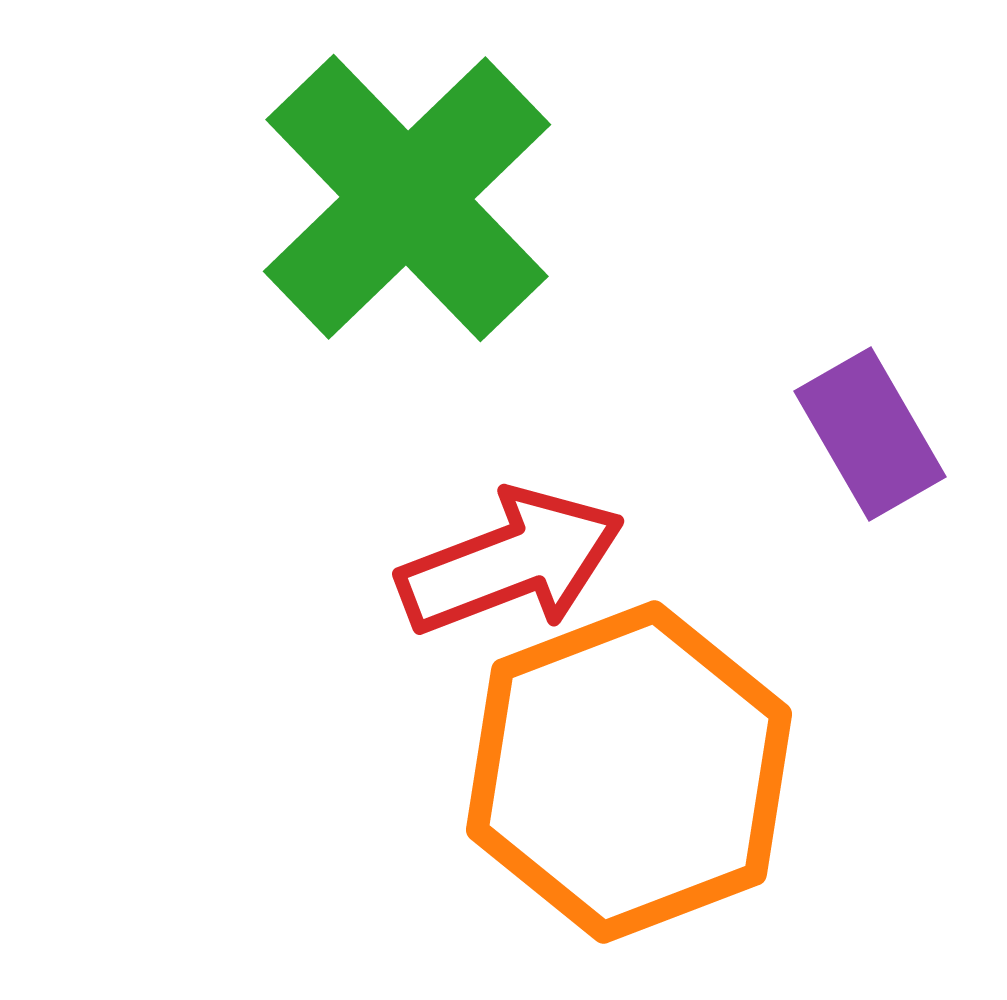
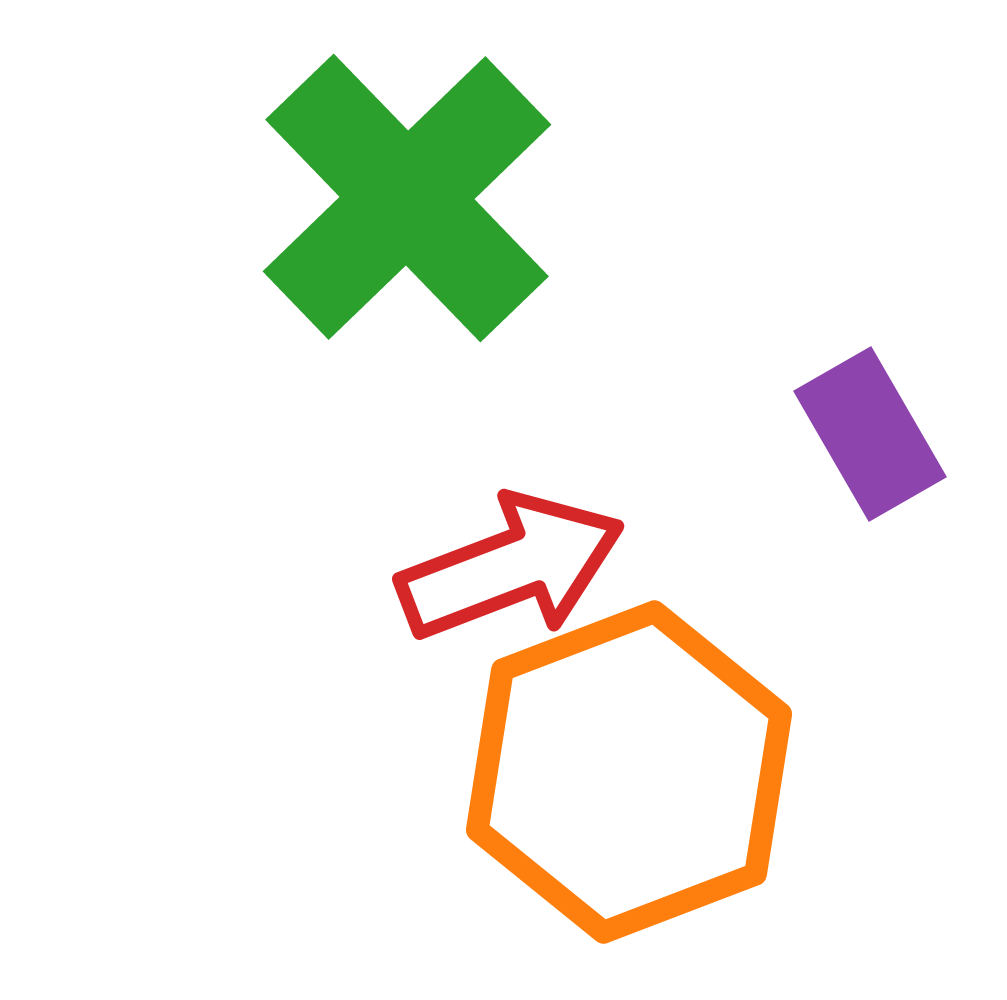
red arrow: moved 5 px down
